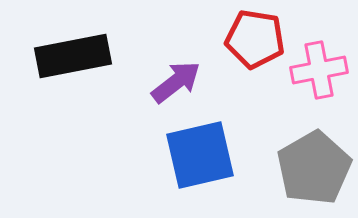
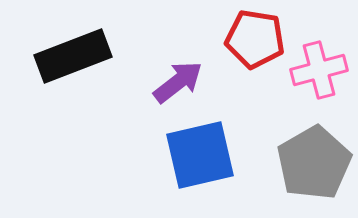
black rectangle: rotated 10 degrees counterclockwise
pink cross: rotated 4 degrees counterclockwise
purple arrow: moved 2 px right
gray pentagon: moved 5 px up
